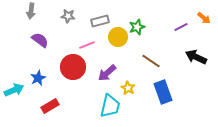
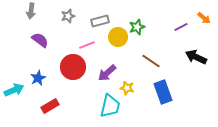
gray star: rotated 24 degrees counterclockwise
yellow star: moved 1 px left; rotated 16 degrees counterclockwise
